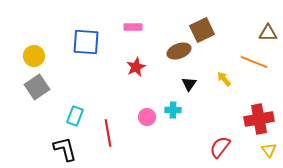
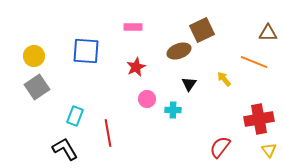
blue square: moved 9 px down
pink circle: moved 18 px up
black L-shape: rotated 16 degrees counterclockwise
